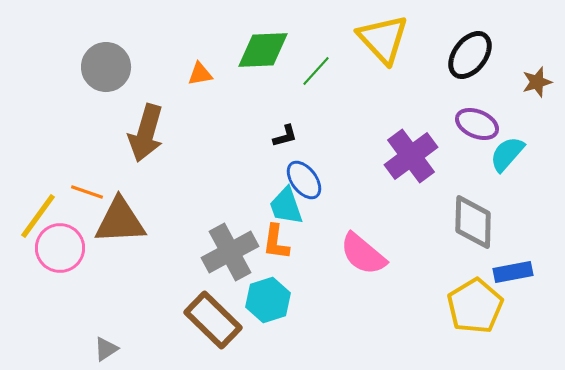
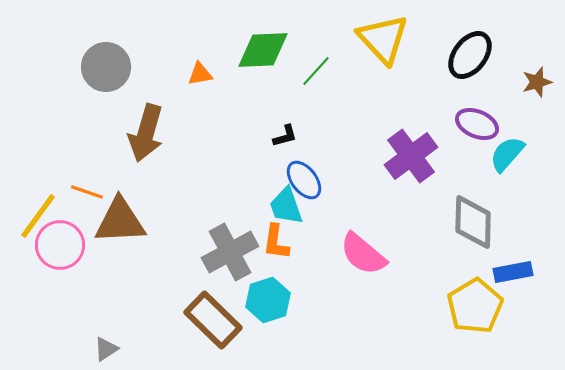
pink circle: moved 3 px up
